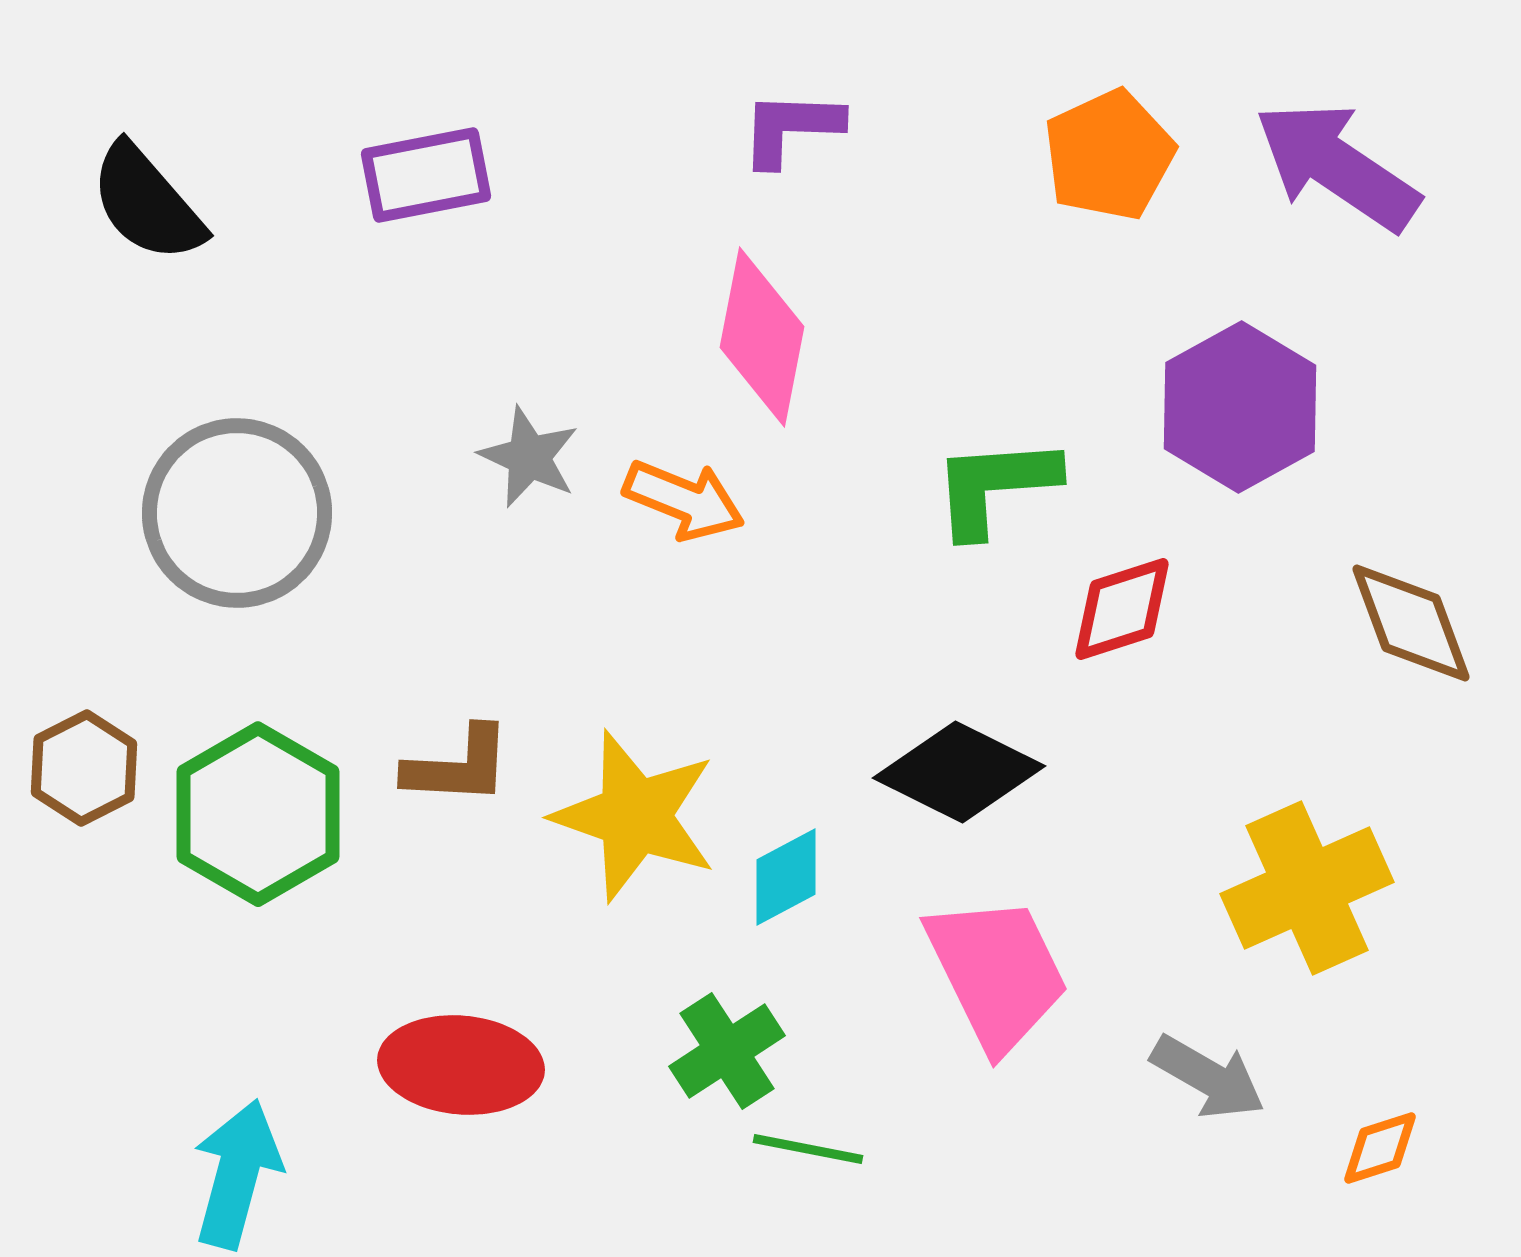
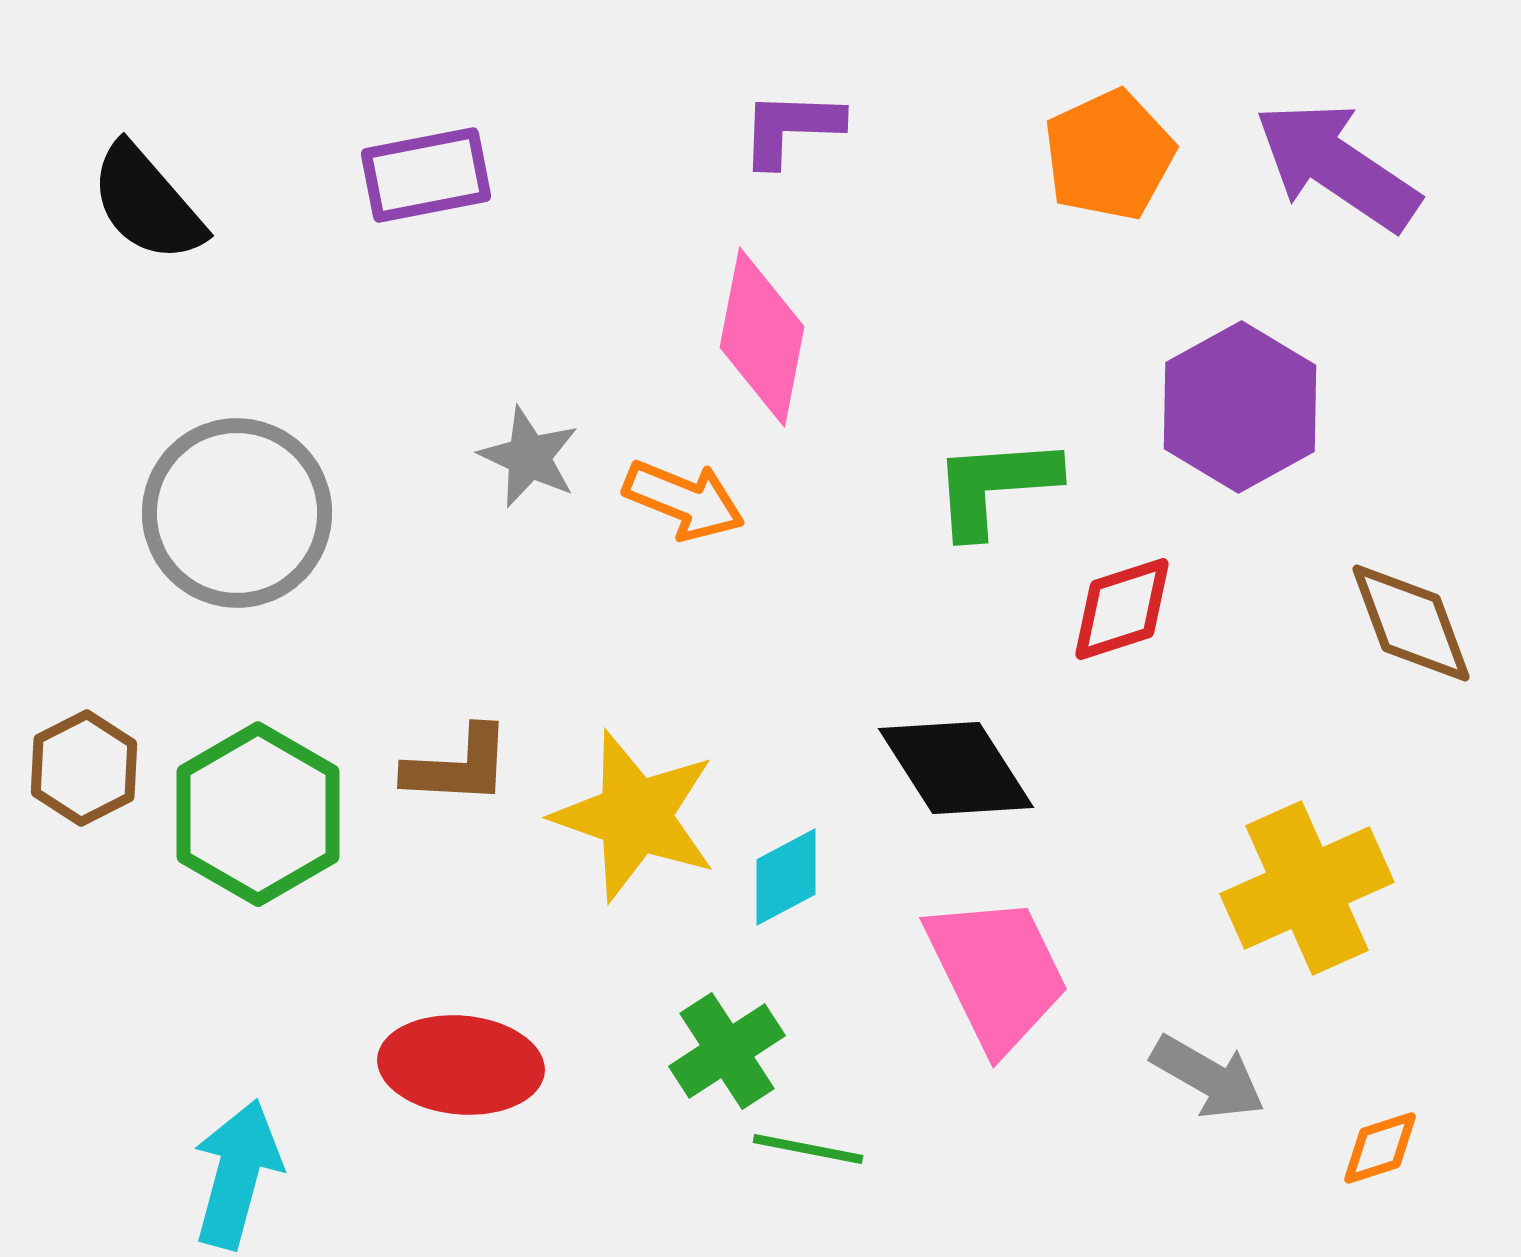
black diamond: moved 3 px left, 4 px up; rotated 31 degrees clockwise
